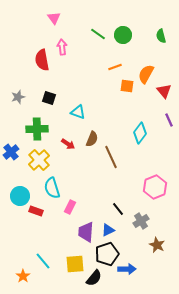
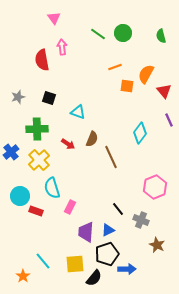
green circle: moved 2 px up
gray cross: moved 1 px up; rotated 35 degrees counterclockwise
